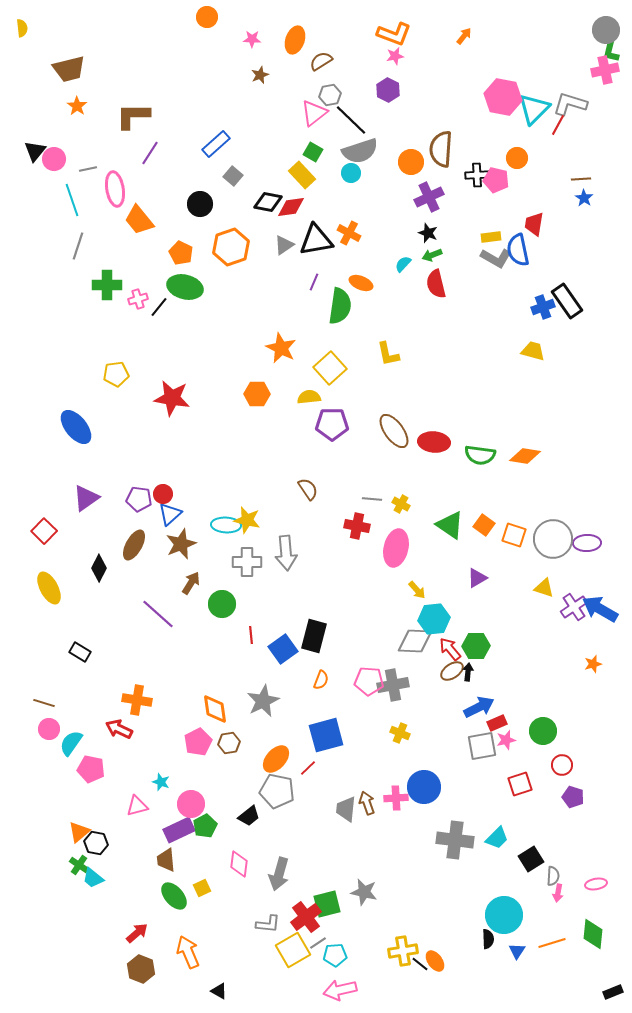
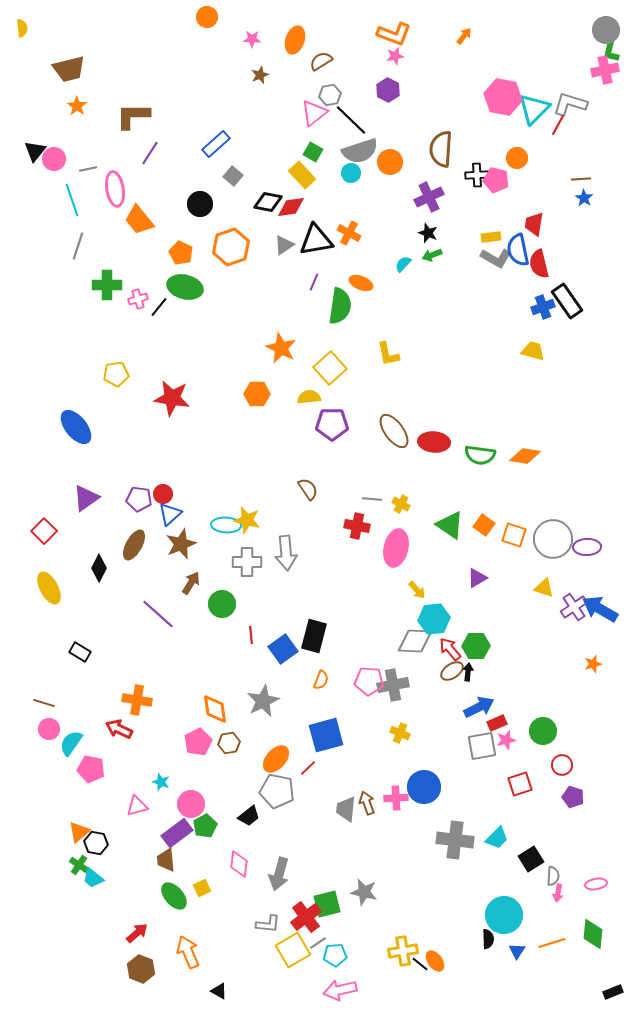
orange circle at (411, 162): moved 21 px left
red semicircle at (436, 284): moved 103 px right, 20 px up
purple ellipse at (587, 543): moved 4 px down
purple rectangle at (179, 830): moved 2 px left, 3 px down; rotated 12 degrees counterclockwise
